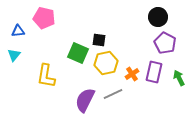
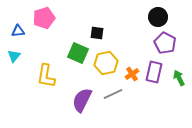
pink pentagon: rotated 30 degrees counterclockwise
black square: moved 2 px left, 7 px up
cyan triangle: moved 1 px down
purple semicircle: moved 3 px left
